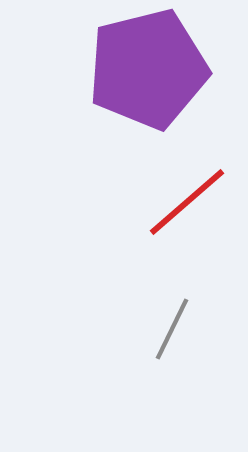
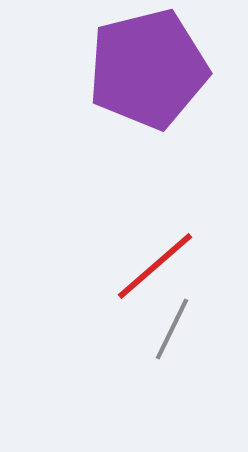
red line: moved 32 px left, 64 px down
